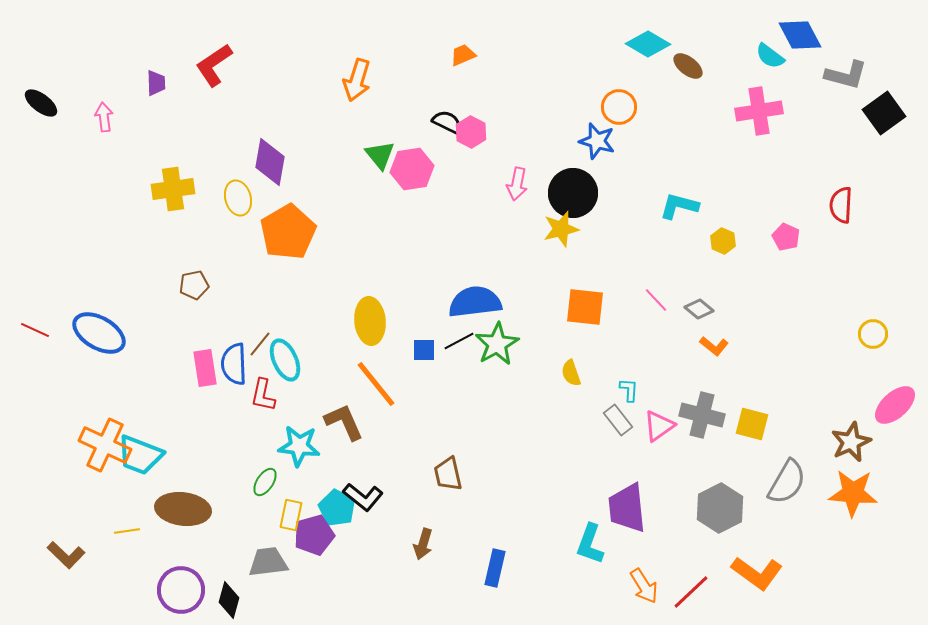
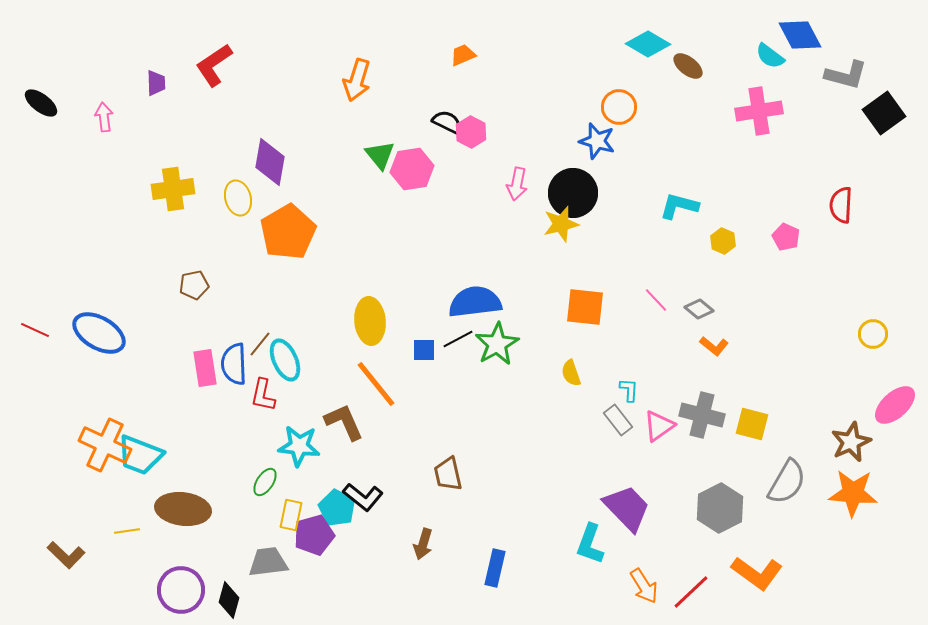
yellow star at (561, 229): moved 5 px up
black line at (459, 341): moved 1 px left, 2 px up
purple trapezoid at (627, 508): rotated 142 degrees clockwise
